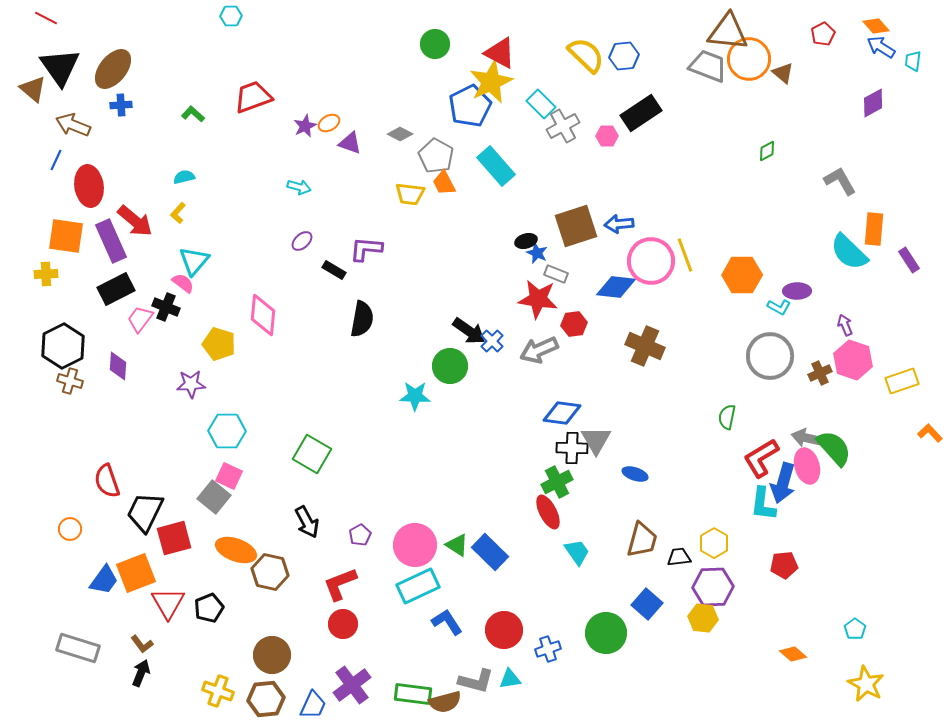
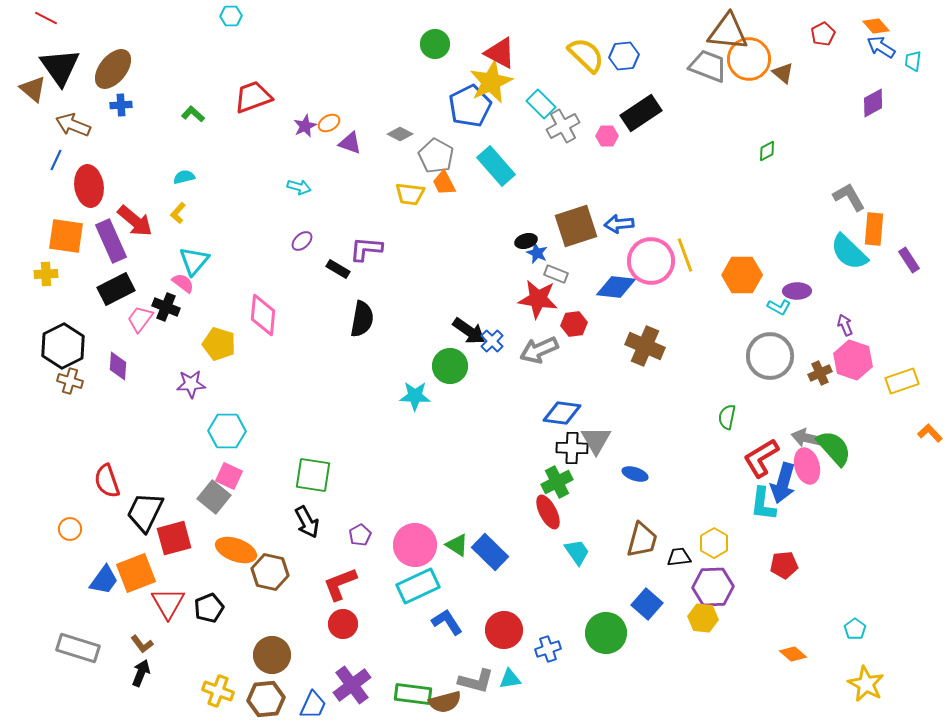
gray L-shape at (840, 181): moved 9 px right, 16 px down
black rectangle at (334, 270): moved 4 px right, 1 px up
green square at (312, 454): moved 1 px right, 21 px down; rotated 21 degrees counterclockwise
